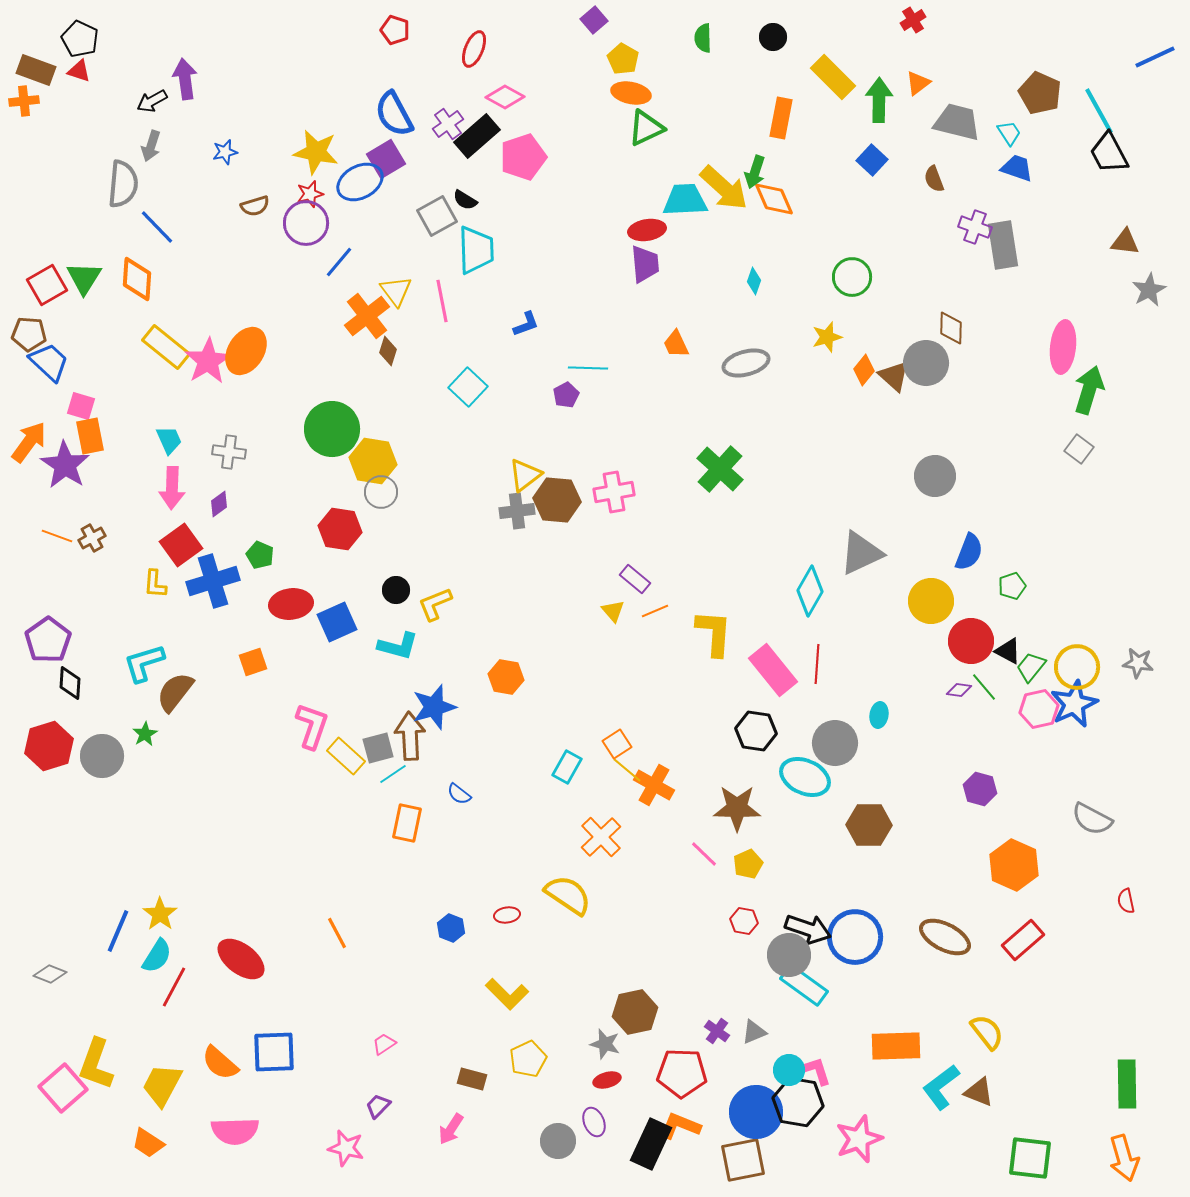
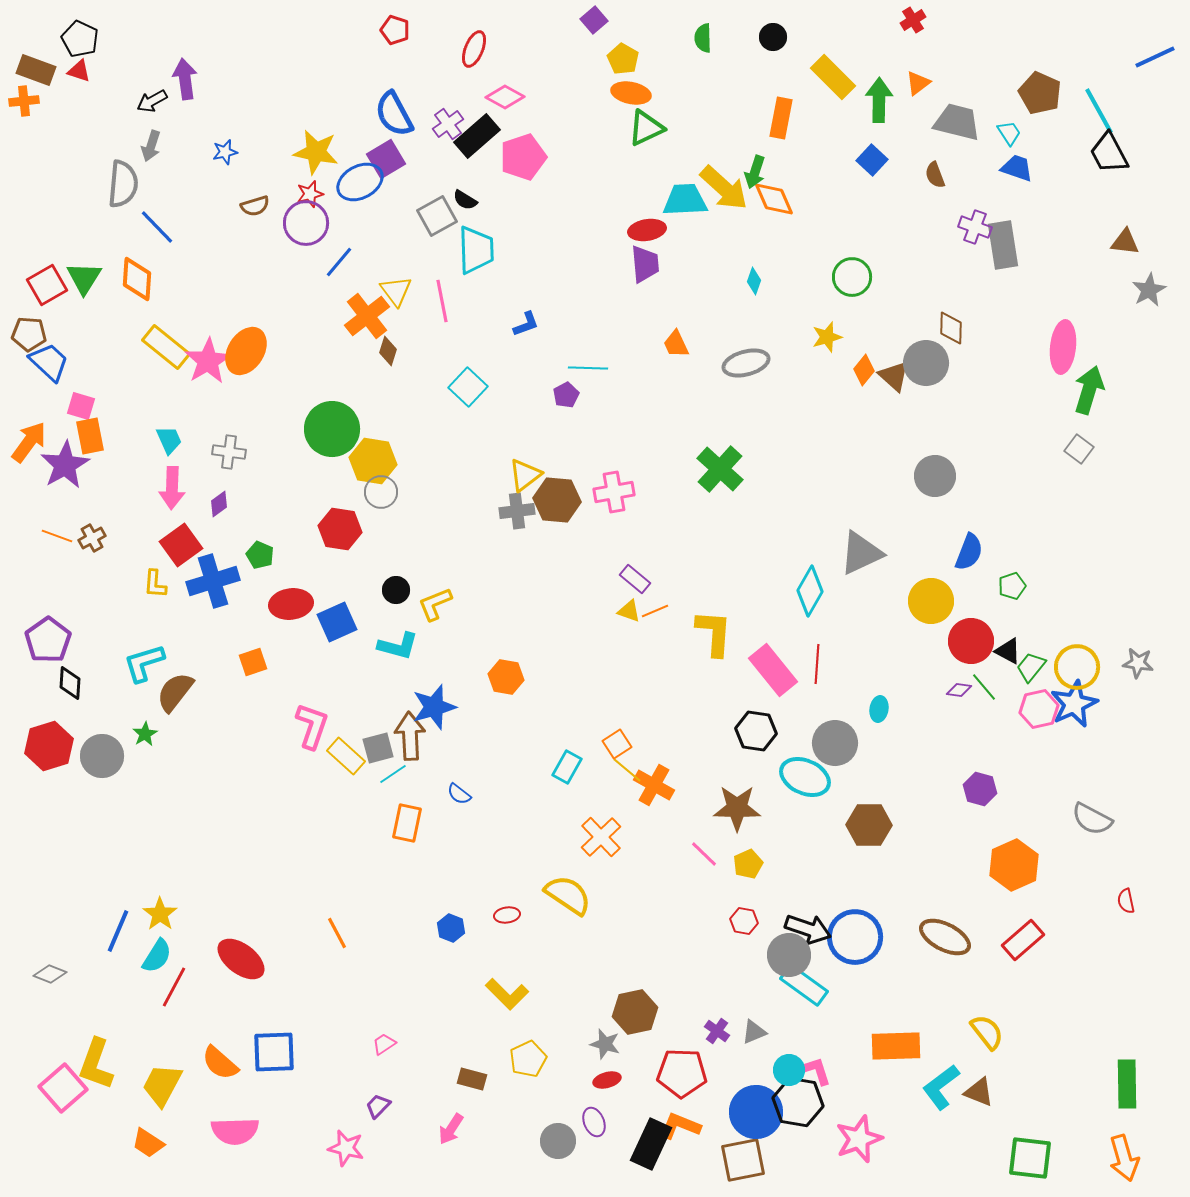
brown semicircle at (934, 179): moved 1 px right, 4 px up
purple star at (65, 465): rotated 9 degrees clockwise
yellow triangle at (613, 611): moved 16 px right; rotated 30 degrees counterclockwise
cyan ellipse at (879, 715): moved 6 px up
orange hexagon at (1014, 865): rotated 12 degrees clockwise
